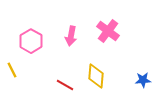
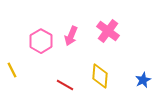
pink arrow: rotated 12 degrees clockwise
pink hexagon: moved 10 px right
yellow diamond: moved 4 px right
blue star: rotated 21 degrees counterclockwise
